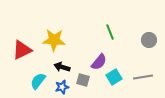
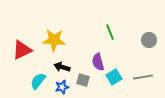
purple semicircle: moved 1 px left; rotated 126 degrees clockwise
